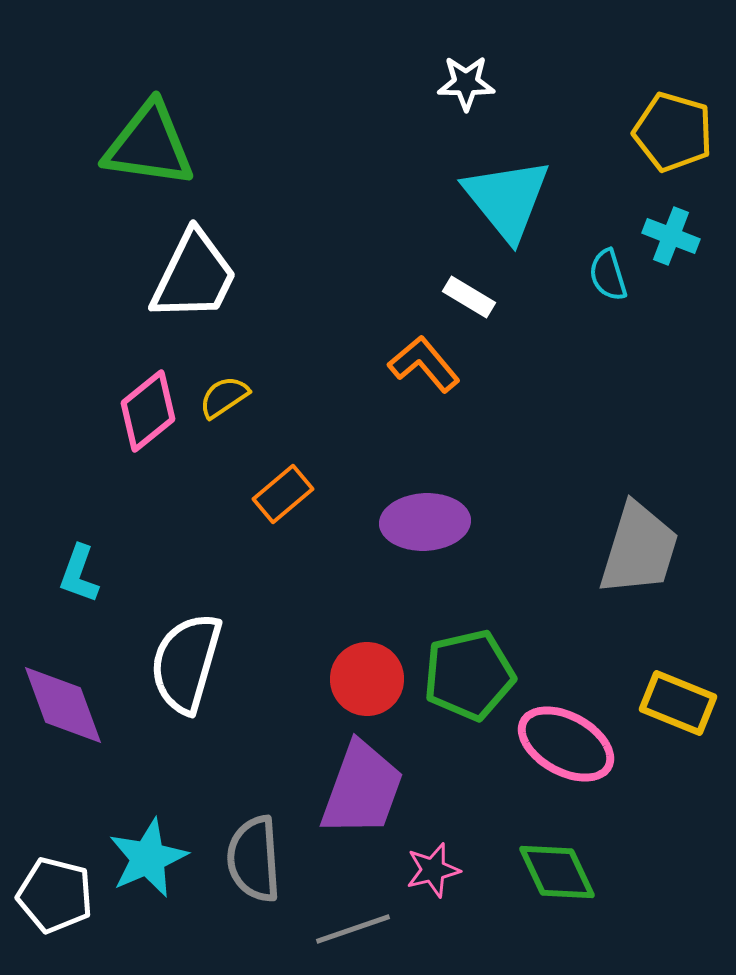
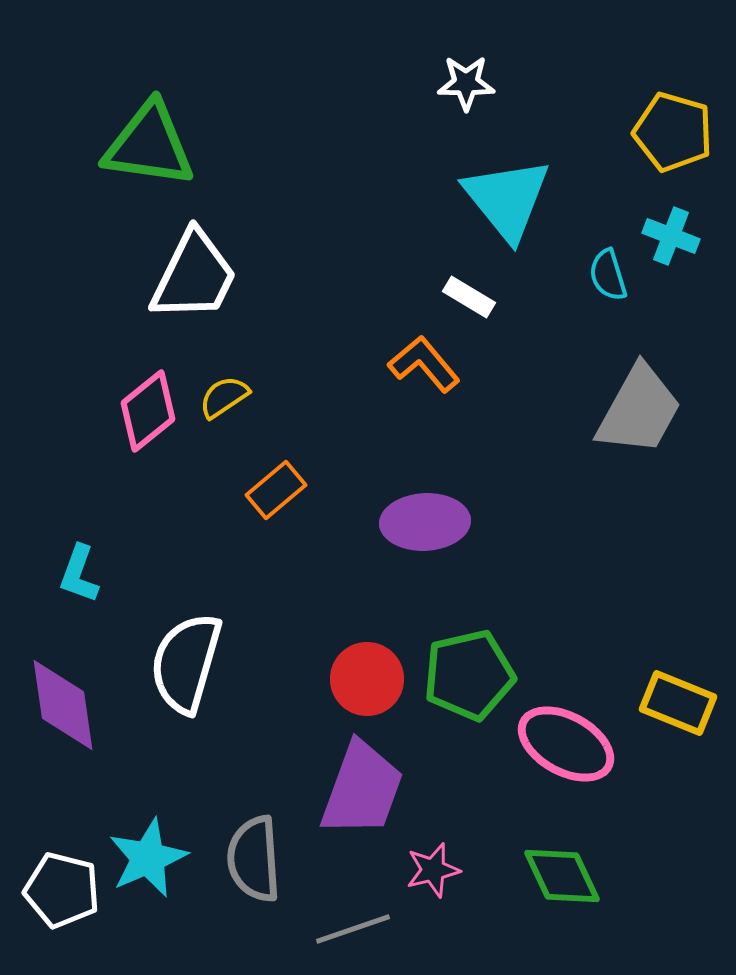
orange rectangle: moved 7 px left, 4 px up
gray trapezoid: moved 139 px up; rotated 12 degrees clockwise
purple diamond: rotated 12 degrees clockwise
green diamond: moved 5 px right, 4 px down
white pentagon: moved 7 px right, 5 px up
